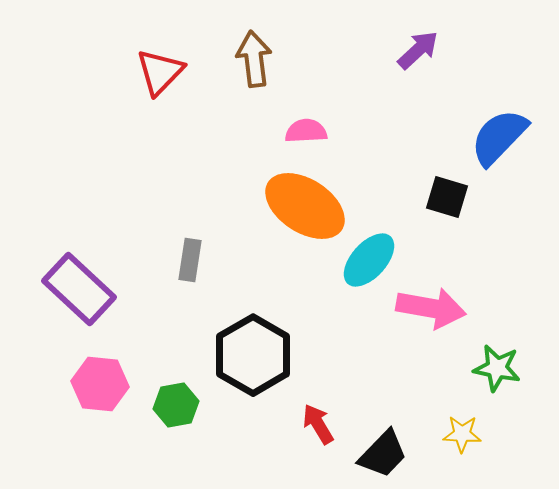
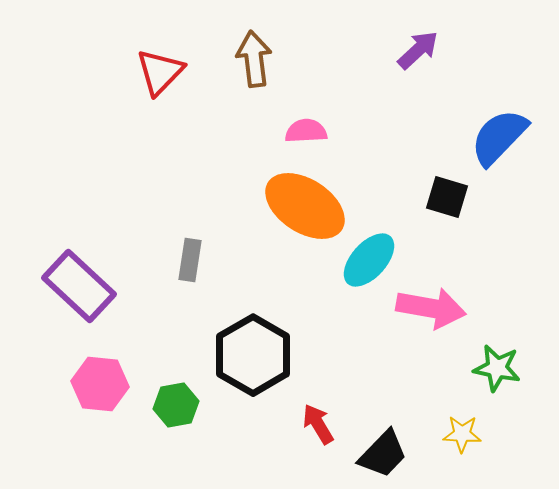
purple rectangle: moved 3 px up
